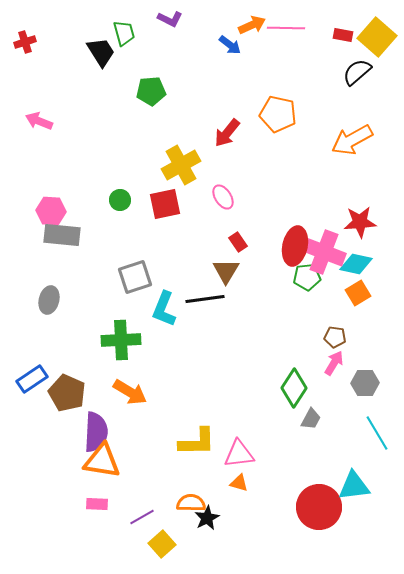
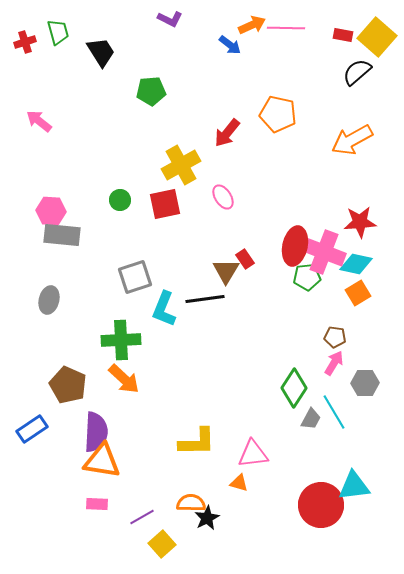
green trapezoid at (124, 33): moved 66 px left, 1 px up
pink arrow at (39, 121): rotated 16 degrees clockwise
red rectangle at (238, 242): moved 7 px right, 17 px down
blue rectangle at (32, 379): moved 50 px down
orange arrow at (130, 392): moved 6 px left, 13 px up; rotated 12 degrees clockwise
brown pentagon at (67, 393): moved 1 px right, 8 px up
cyan line at (377, 433): moved 43 px left, 21 px up
pink triangle at (239, 454): moved 14 px right
red circle at (319, 507): moved 2 px right, 2 px up
